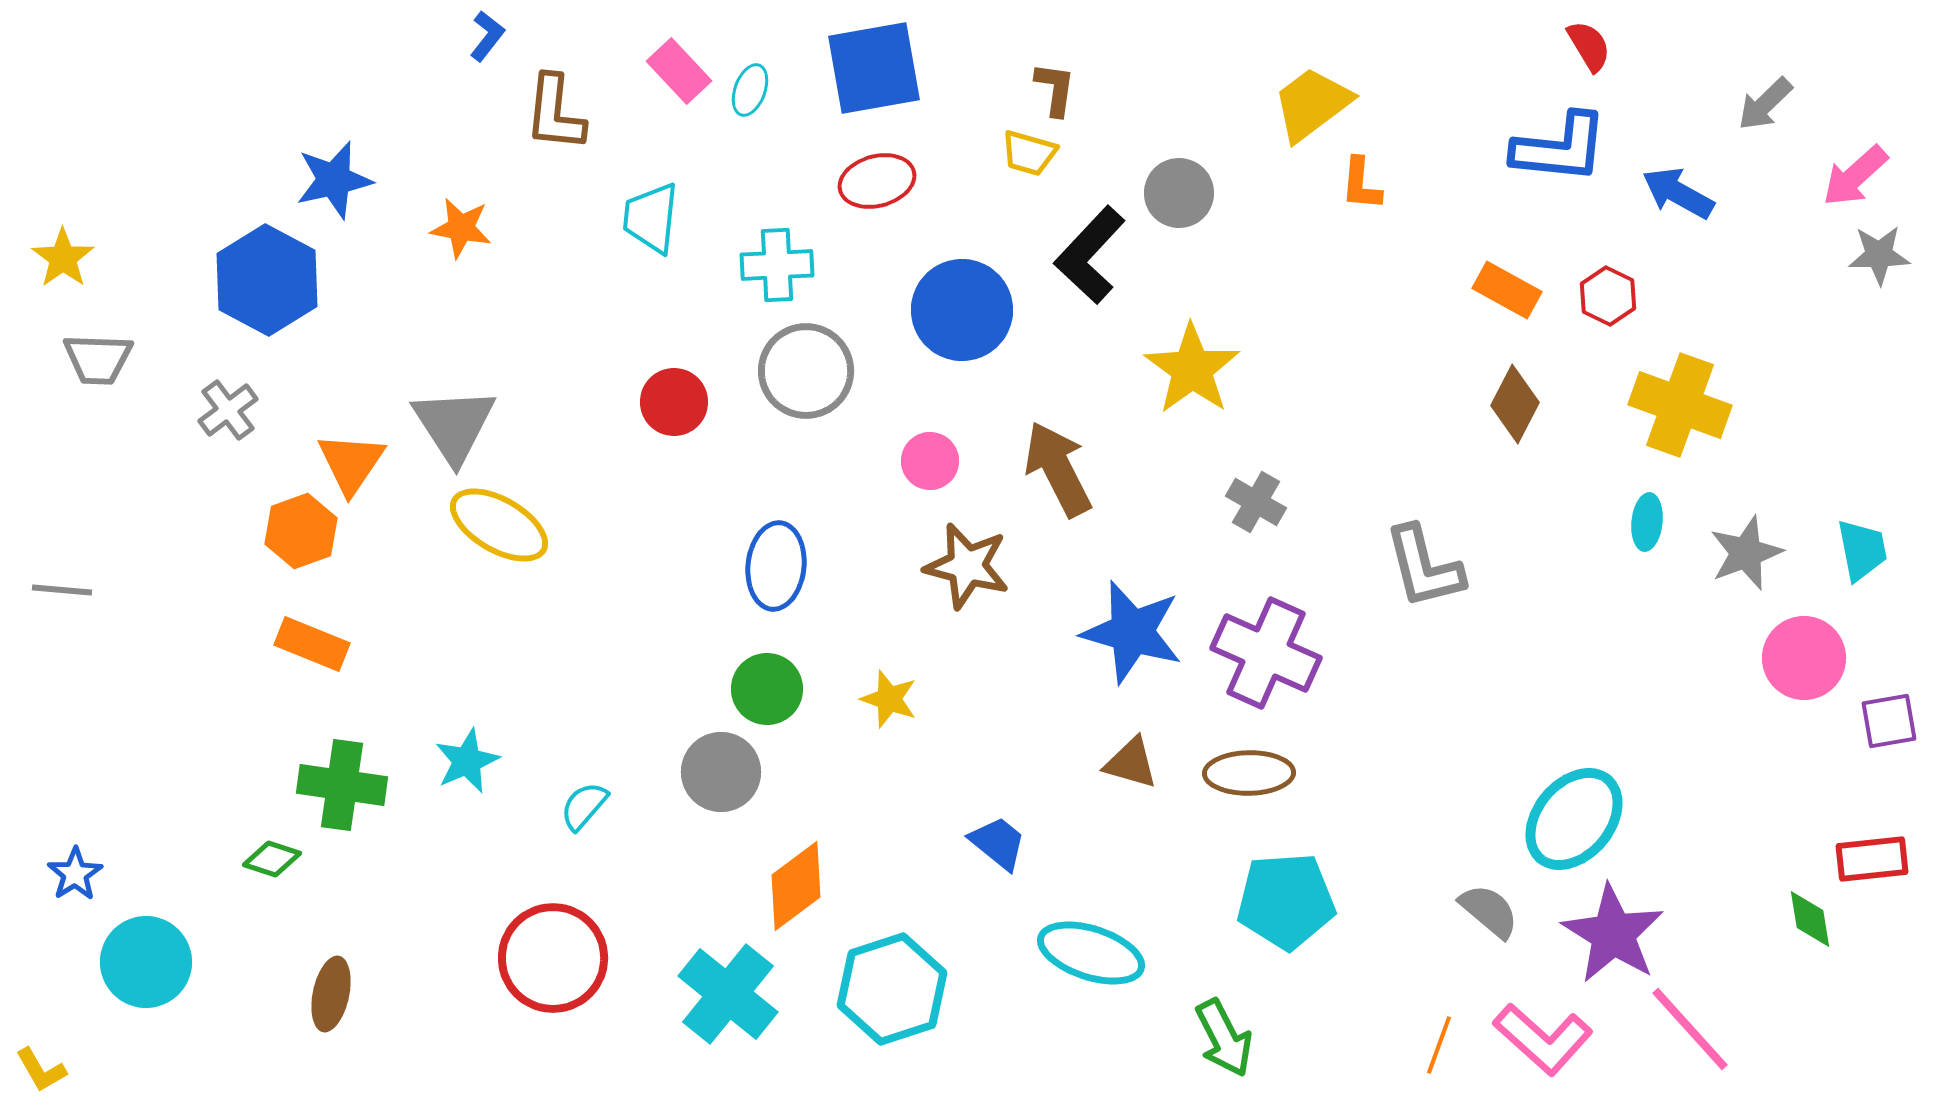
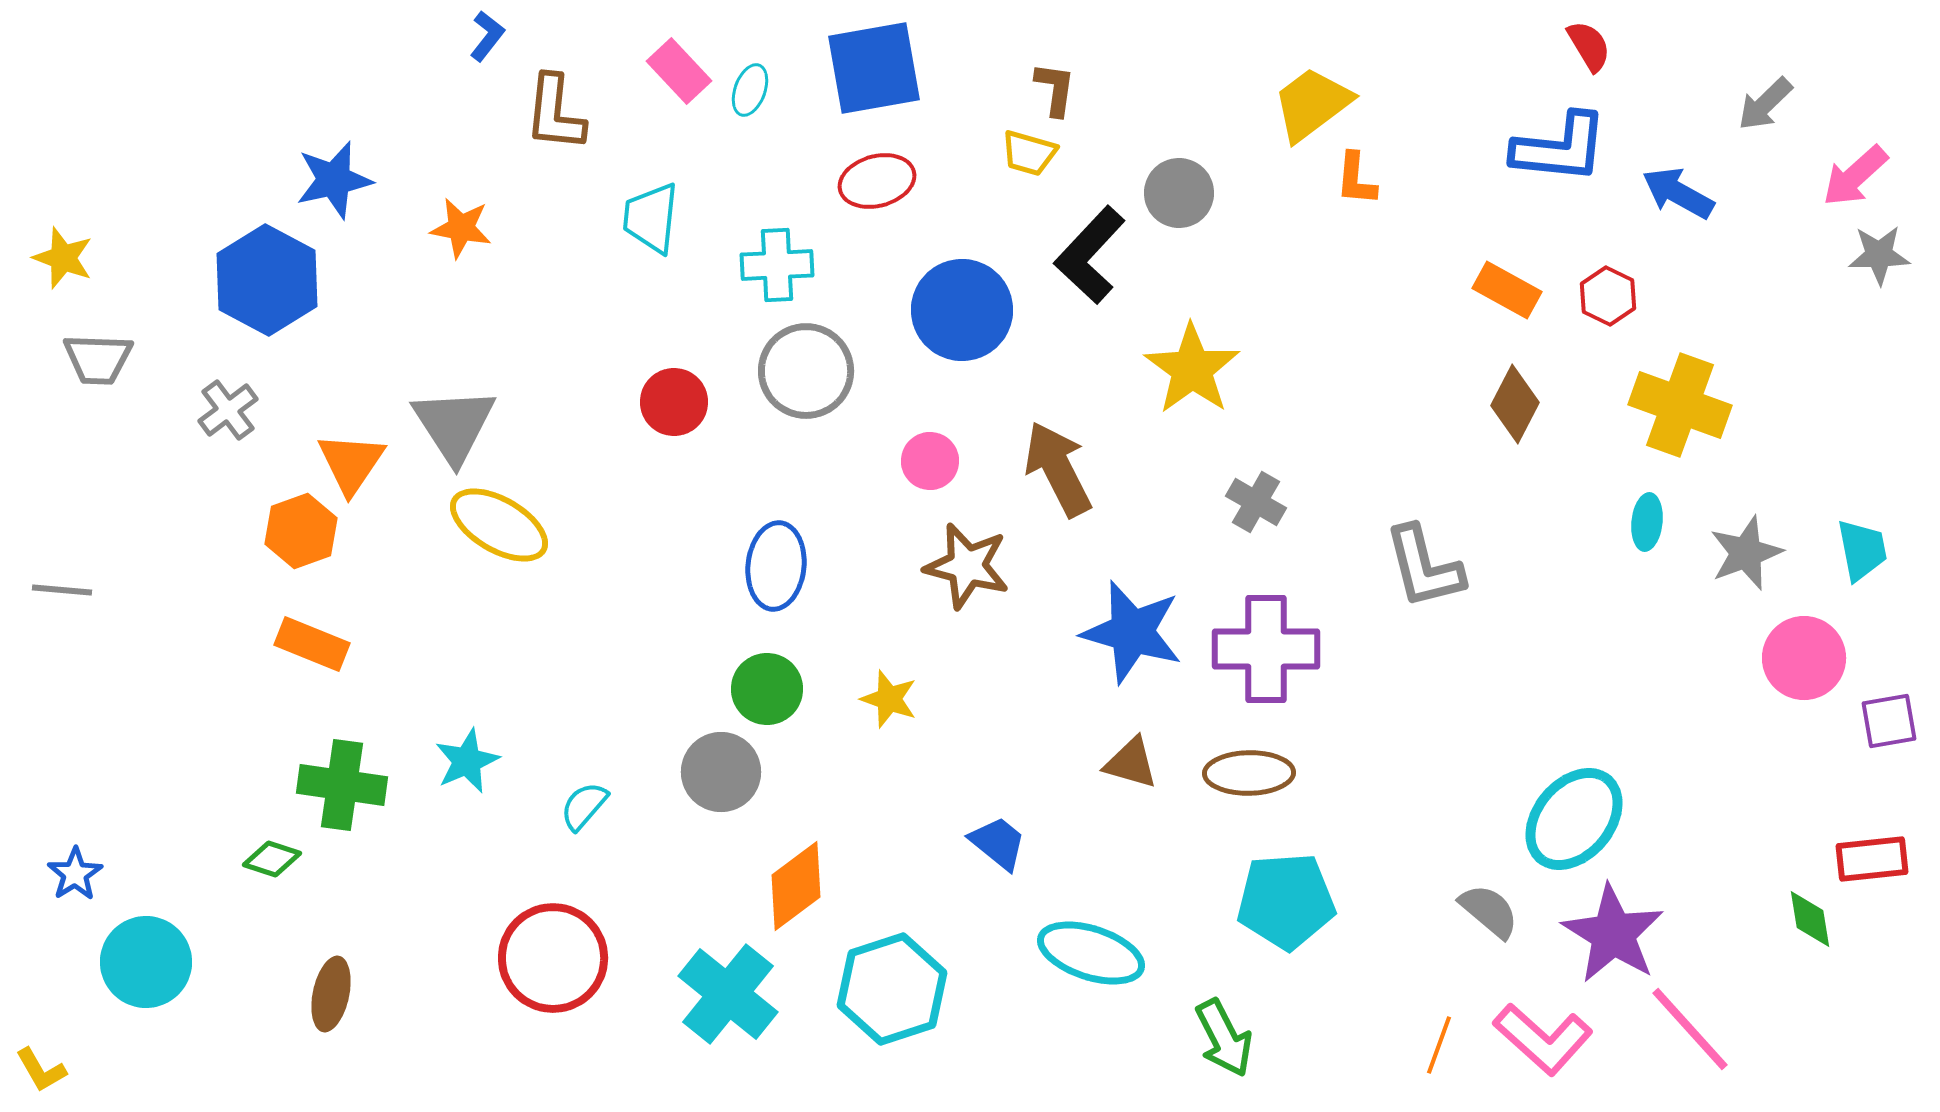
orange L-shape at (1361, 184): moved 5 px left, 5 px up
yellow star at (63, 258): rotated 16 degrees counterclockwise
purple cross at (1266, 653): moved 4 px up; rotated 24 degrees counterclockwise
